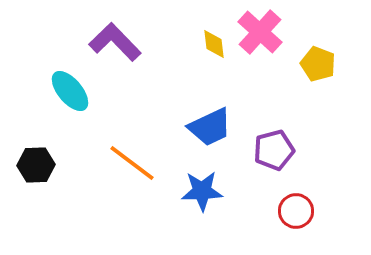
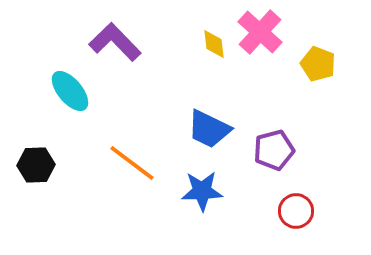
blue trapezoid: moved 1 px left, 2 px down; rotated 51 degrees clockwise
